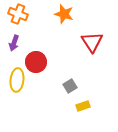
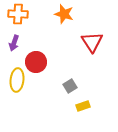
orange cross: rotated 18 degrees counterclockwise
